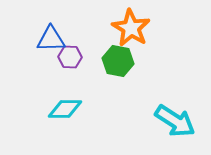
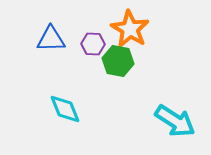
orange star: moved 1 px left, 1 px down
purple hexagon: moved 23 px right, 13 px up
cyan diamond: rotated 68 degrees clockwise
